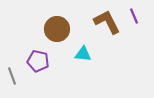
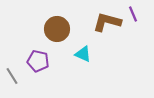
purple line: moved 1 px left, 2 px up
brown L-shape: rotated 48 degrees counterclockwise
cyan triangle: rotated 18 degrees clockwise
gray line: rotated 12 degrees counterclockwise
